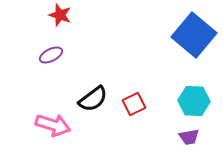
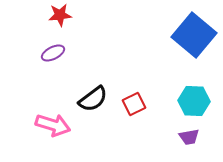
red star: rotated 25 degrees counterclockwise
purple ellipse: moved 2 px right, 2 px up
